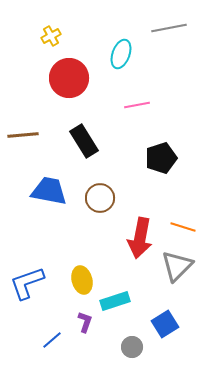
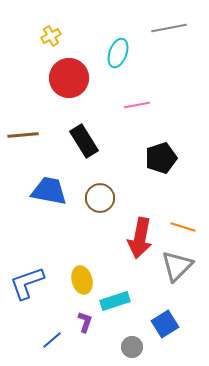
cyan ellipse: moved 3 px left, 1 px up
